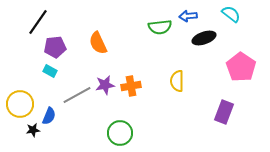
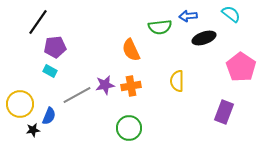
orange semicircle: moved 33 px right, 7 px down
green circle: moved 9 px right, 5 px up
